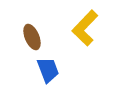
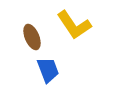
yellow L-shape: moved 11 px left, 3 px up; rotated 78 degrees counterclockwise
